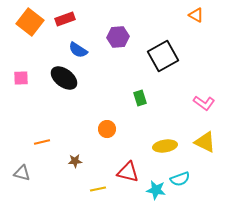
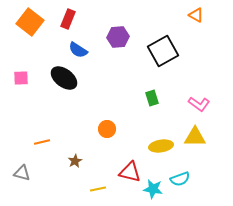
red rectangle: moved 3 px right; rotated 48 degrees counterclockwise
black square: moved 5 px up
green rectangle: moved 12 px right
pink L-shape: moved 5 px left, 1 px down
yellow triangle: moved 10 px left, 5 px up; rotated 25 degrees counterclockwise
yellow ellipse: moved 4 px left
brown star: rotated 24 degrees counterclockwise
red triangle: moved 2 px right
cyan star: moved 3 px left, 1 px up
